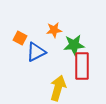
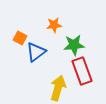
orange star: moved 5 px up
blue triangle: rotated 10 degrees counterclockwise
red rectangle: moved 5 px down; rotated 20 degrees counterclockwise
